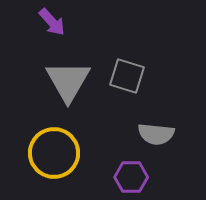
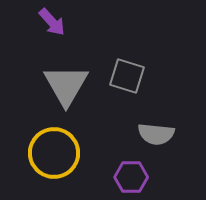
gray triangle: moved 2 px left, 4 px down
